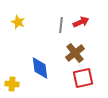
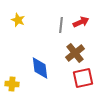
yellow star: moved 2 px up
